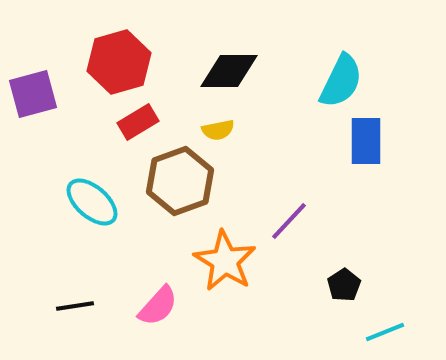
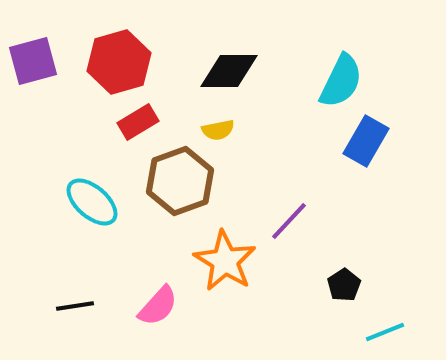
purple square: moved 33 px up
blue rectangle: rotated 30 degrees clockwise
